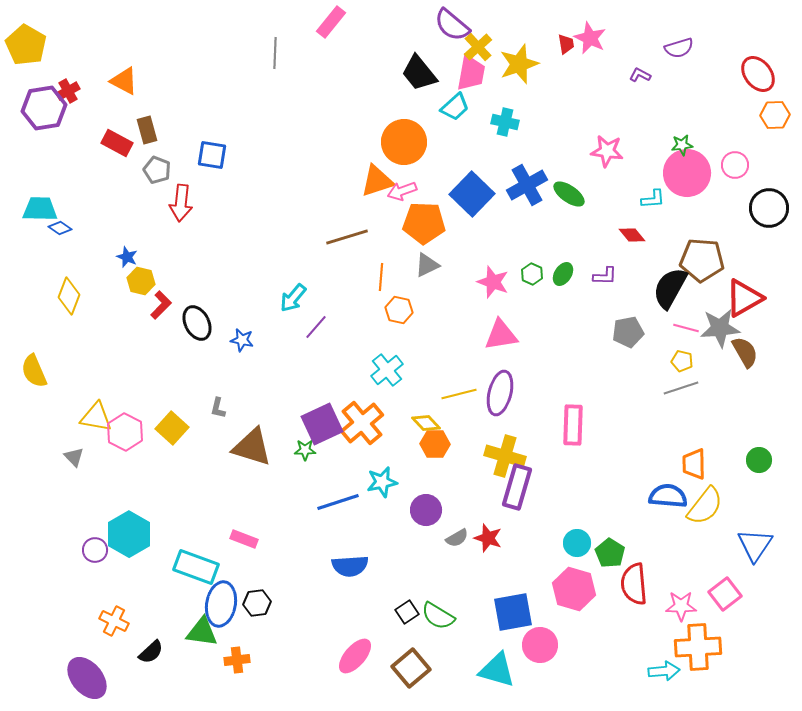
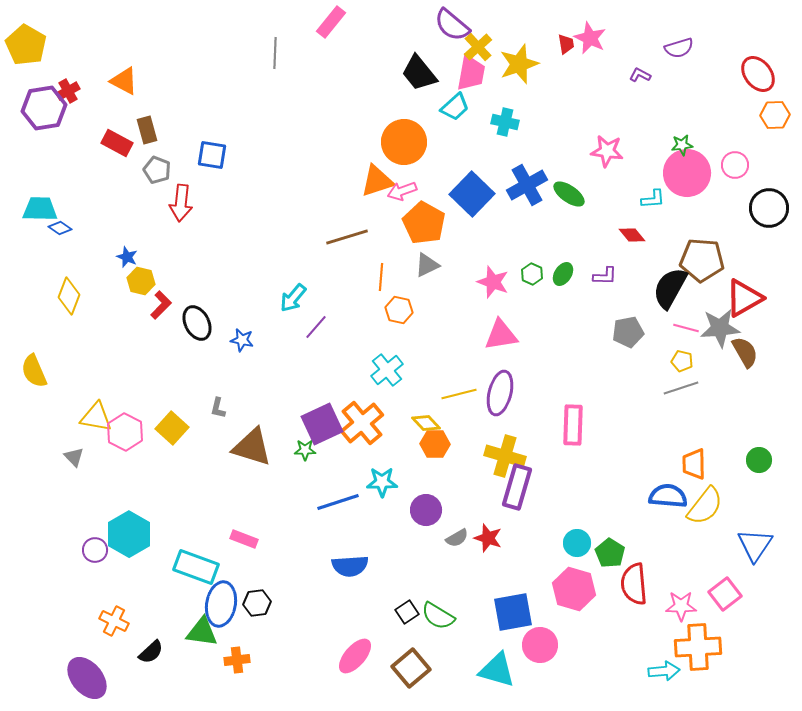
orange pentagon at (424, 223): rotated 27 degrees clockwise
cyan star at (382, 482): rotated 12 degrees clockwise
